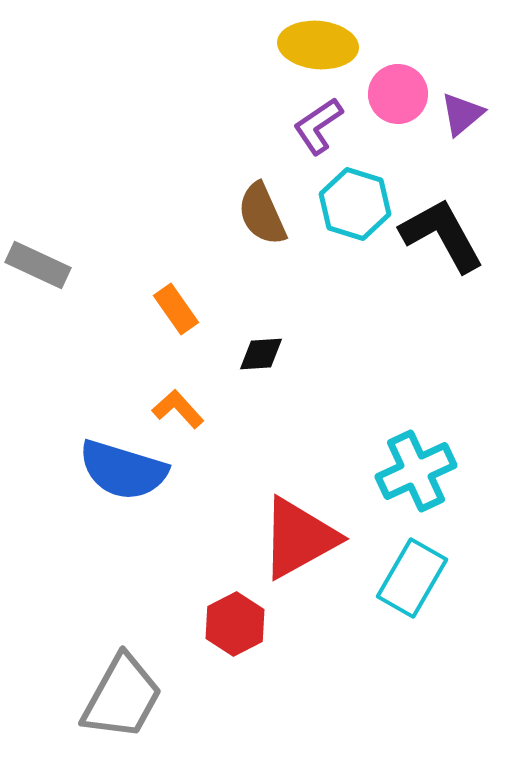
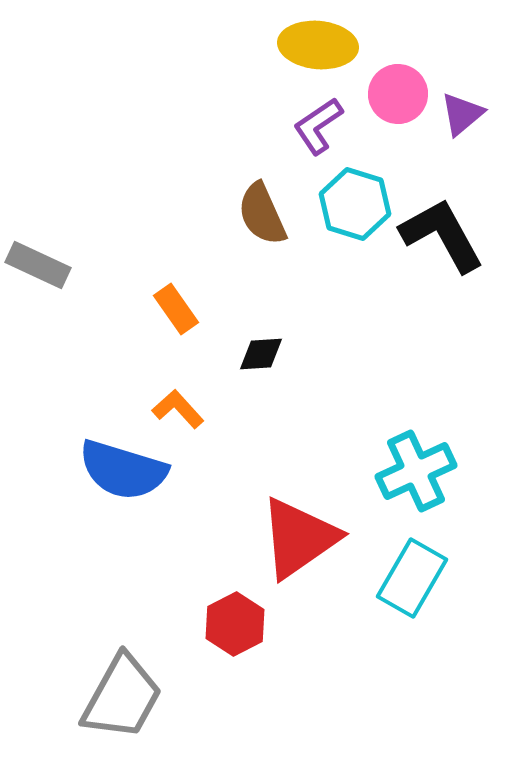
red triangle: rotated 6 degrees counterclockwise
